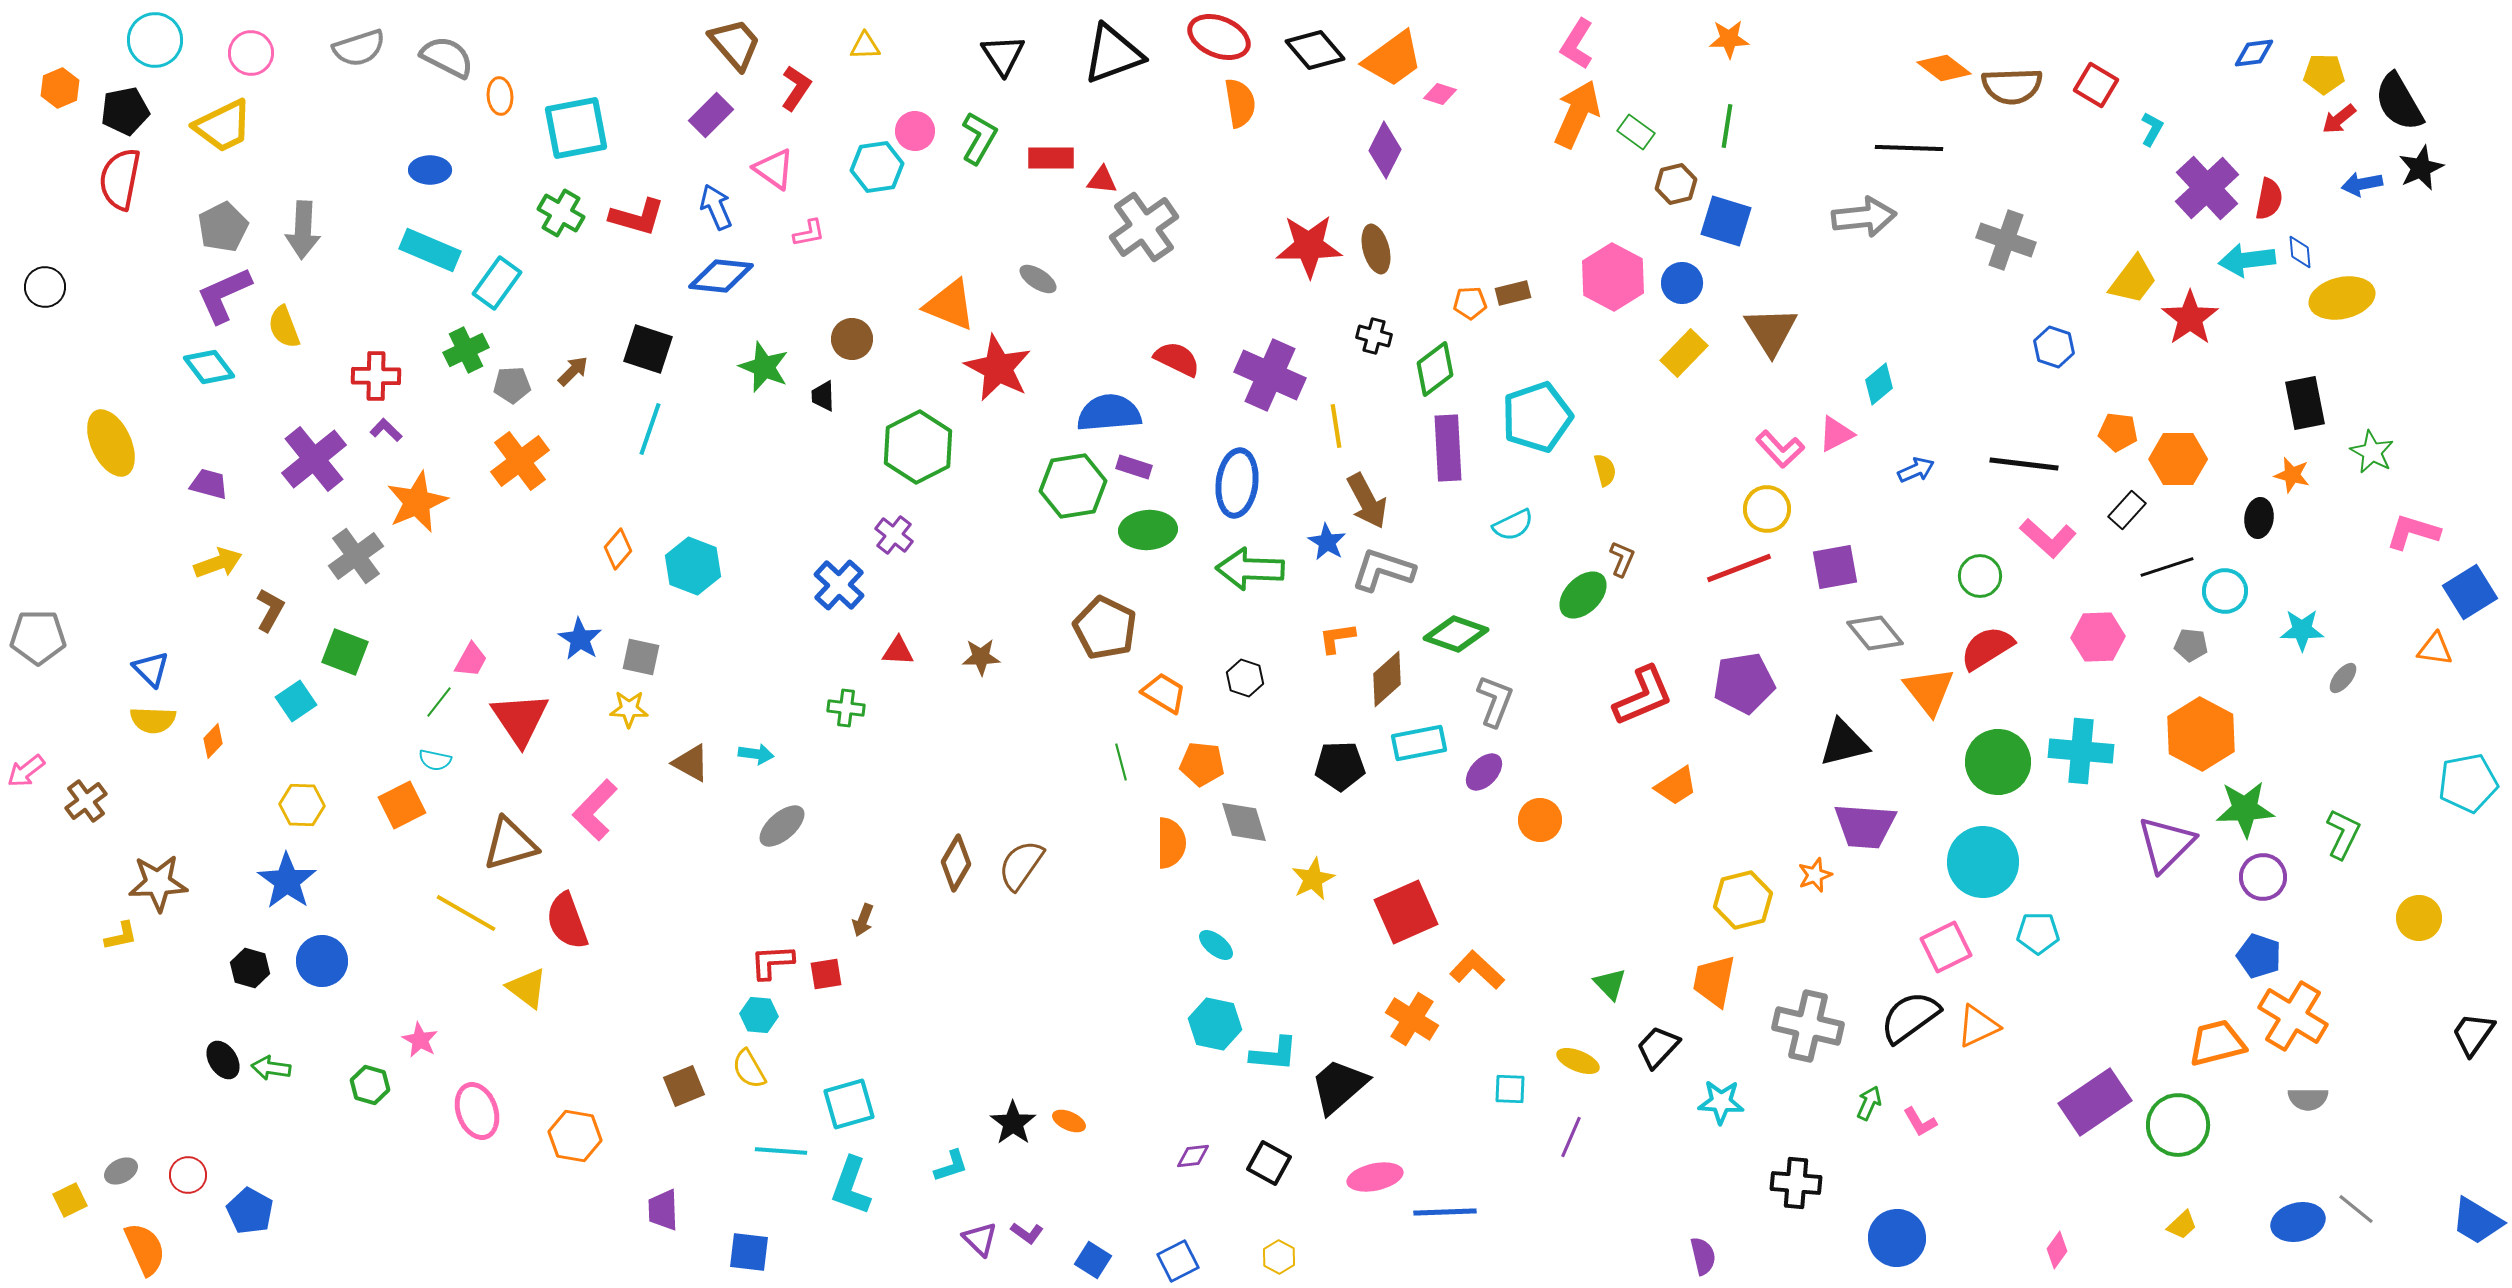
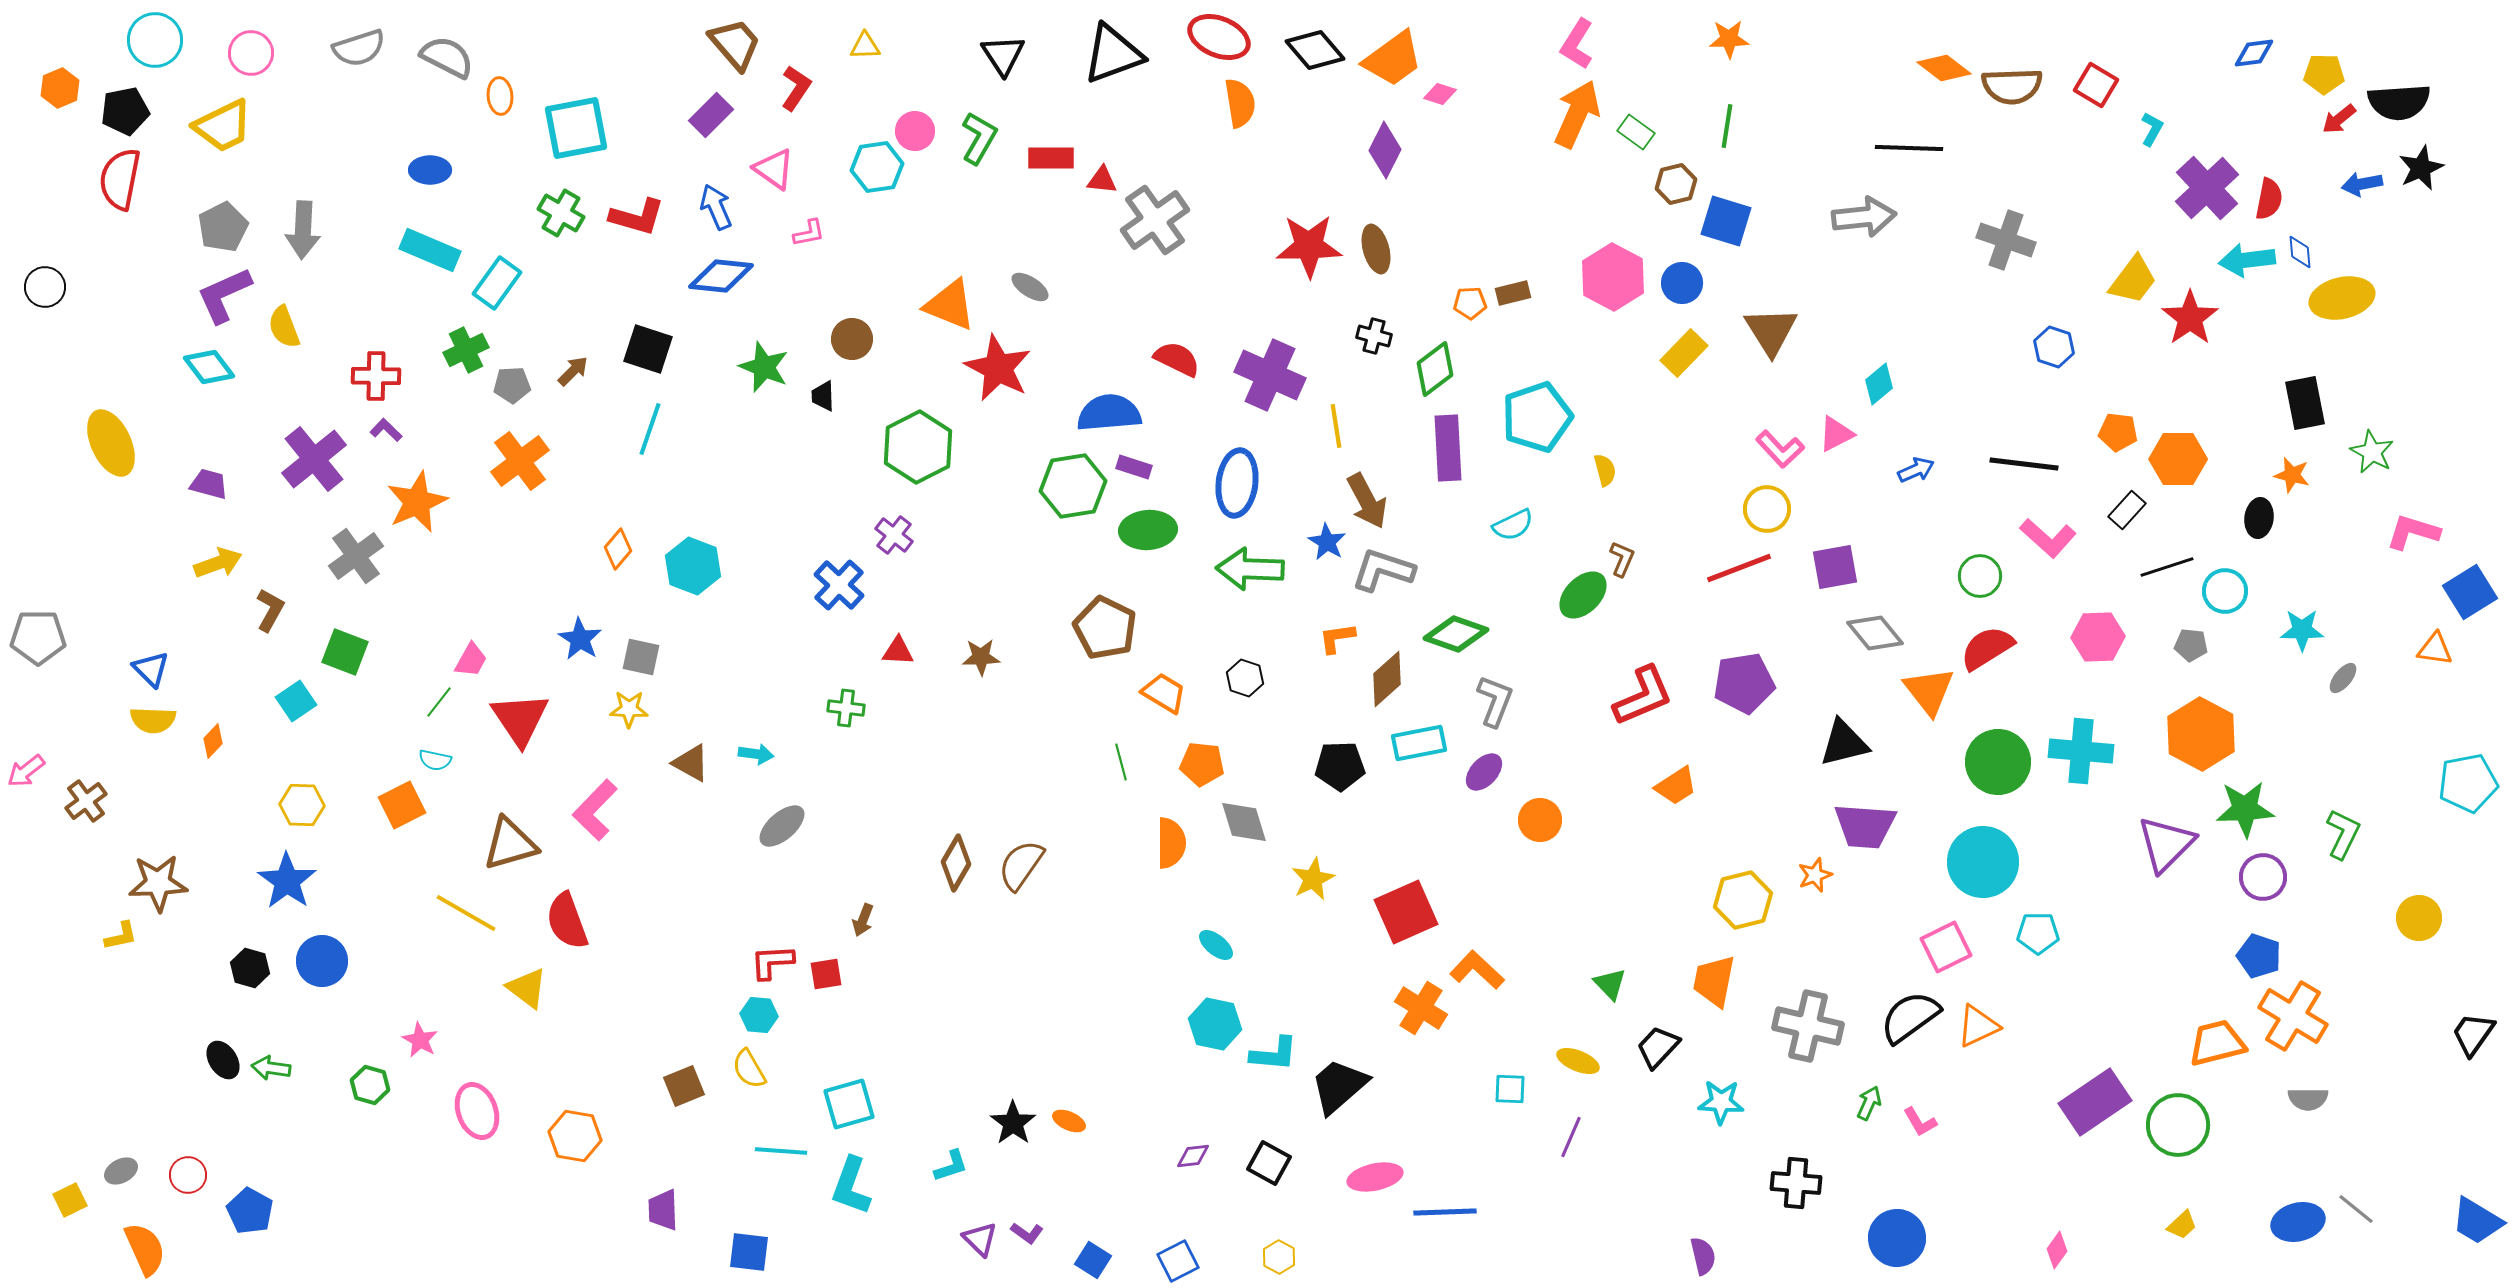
black semicircle at (2399, 102): rotated 64 degrees counterclockwise
gray cross at (1144, 227): moved 11 px right, 7 px up
gray ellipse at (1038, 279): moved 8 px left, 8 px down
orange cross at (1412, 1019): moved 9 px right, 11 px up
